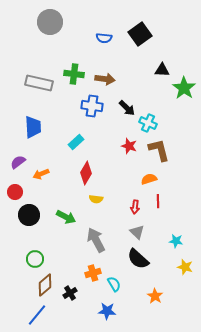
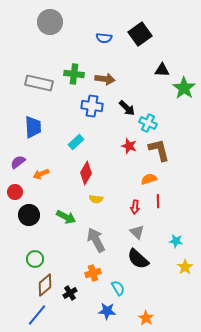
yellow star: rotated 21 degrees clockwise
cyan semicircle: moved 4 px right, 4 px down
orange star: moved 9 px left, 22 px down
